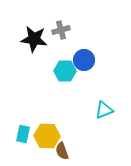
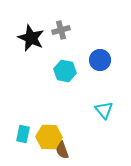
black star: moved 3 px left, 1 px up; rotated 16 degrees clockwise
blue circle: moved 16 px right
cyan hexagon: rotated 10 degrees clockwise
cyan triangle: rotated 48 degrees counterclockwise
yellow hexagon: moved 2 px right, 1 px down
brown semicircle: moved 1 px up
